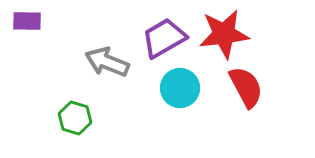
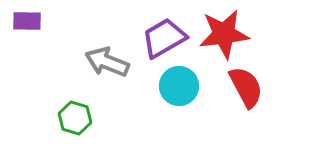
cyan circle: moved 1 px left, 2 px up
